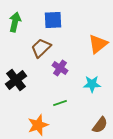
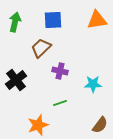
orange triangle: moved 1 px left, 24 px up; rotated 30 degrees clockwise
purple cross: moved 3 px down; rotated 21 degrees counterclockwise
cyan star: moved 1 px right
